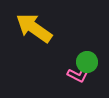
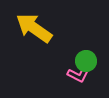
green circle: moved 1 px left, 1 px up
